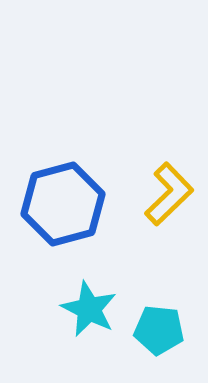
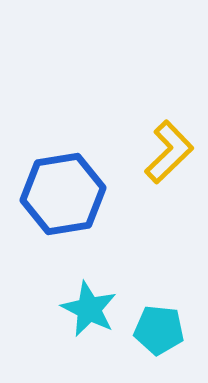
yellow L-shape: moved 42 px up
blue hexagon: moved 10 px up; rotated 6 degrees clockwise
